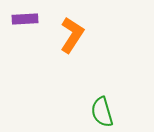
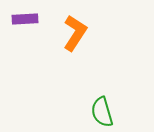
orange L-shape: moved 3 px right, 2 px up
